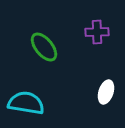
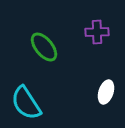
cyan semicircle: rotated 132 degrees counterclockwise
